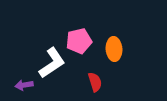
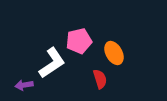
orange ellipse: moved 4 px down; rotated 25 degrees counterclockwise
red semicircle: moved 5 px right, 3 px up
